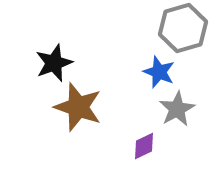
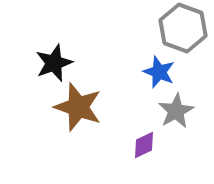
gray hexagon: rotated 24 degrees counterclockwise
gray star: moved 1 px left, 2 px down
purple diamond: moved 1 px up
